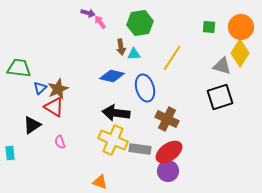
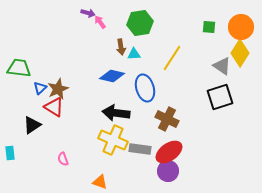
gray triangle: rotated 18 degrees clockwise
pink semicircle: moved 3 px right, 17 px down
